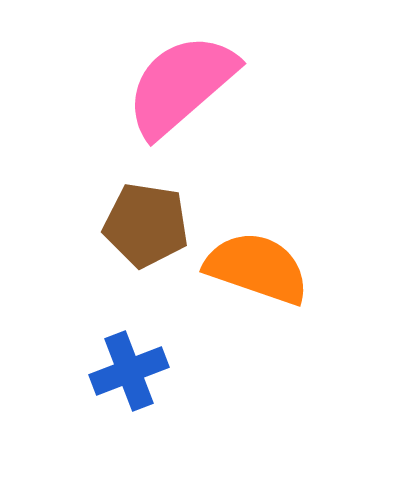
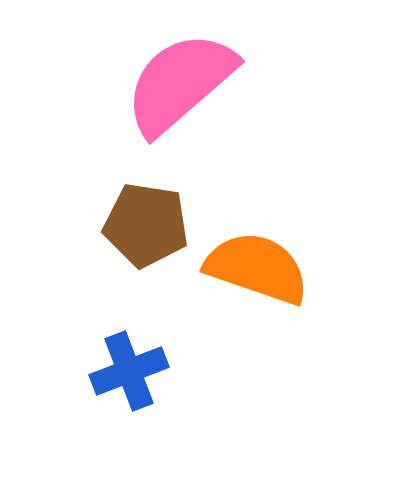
pink semicircle: moved 1 px left, 2 px up
